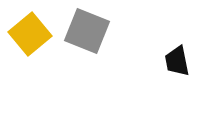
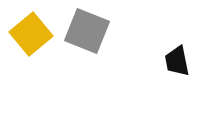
yellow square: moved 1 px right
